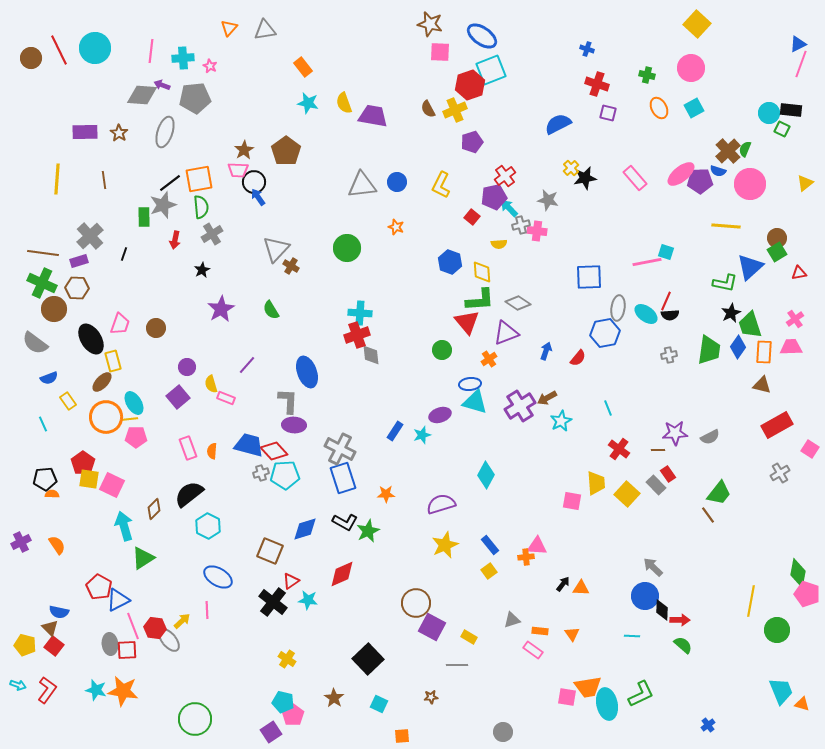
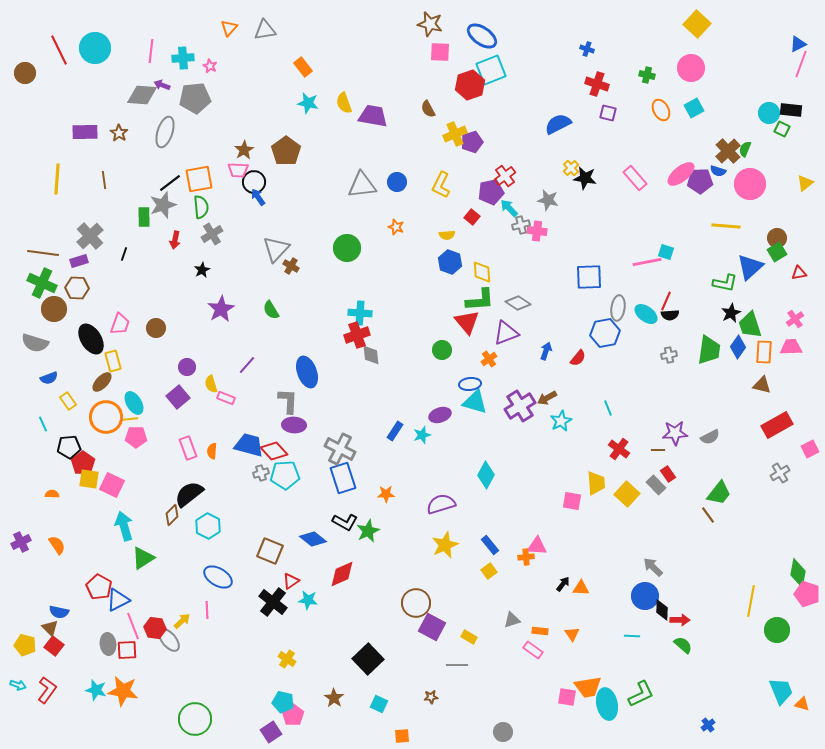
brown circle at (31, 58): moved 6 px left, 15 px down
orange ellipse at (659, 108): moved 2 px right, 2 px down
yellow cross at (455, 110): moved 24 px down
black star at (585, 178): rotated 20 degrees clockwise
purple pentagon at (494, 197): moved 3 px left, 5 px up
yellow semicircle at (499, 244): moved 52 px left, 9 px up
gray semicircle at (35, 343): rotated 20 degrees counterclockwise
pink square at (810, 449): rotated 30 degrees clockwise
black pentagon at (45, 479): moved 24 px right, 32 px up
brown diamond at (154, 509): moved 18 px right, 6 px down
blue diamond at (305, 529): moved 8 px right, 10 px down; rotated 56 degrees clockwise
gray ellipse at (110, 644): moved 2 px left
